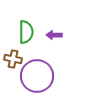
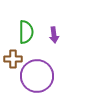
purple arrow: rotated 98 degrees counterclockwise
brown cross: rotated 12 degrees counterclockwise
